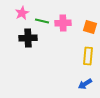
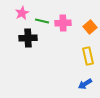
orange square: rotated 32 degrees clockwise
yellow rectangle: rotated 18 degrees counterclockwise
